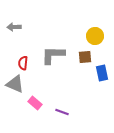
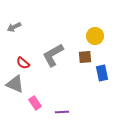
gray arrow: rotated 24 degrees counterclockwise
gray L-shape: rotated 30 degrees counterclockwise
red semicircle: rotated 56 degrees counterclockwise
pink rectangle: rotated 16 degrees clockwise
purple line: rotated 24 degrees counterclockwise
